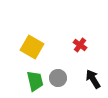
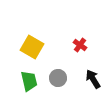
green trapezoid: moved 6 px left
